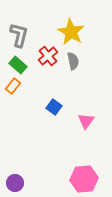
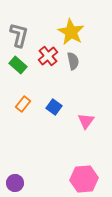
orange rectangle: moved 10 px right, 18 px down
